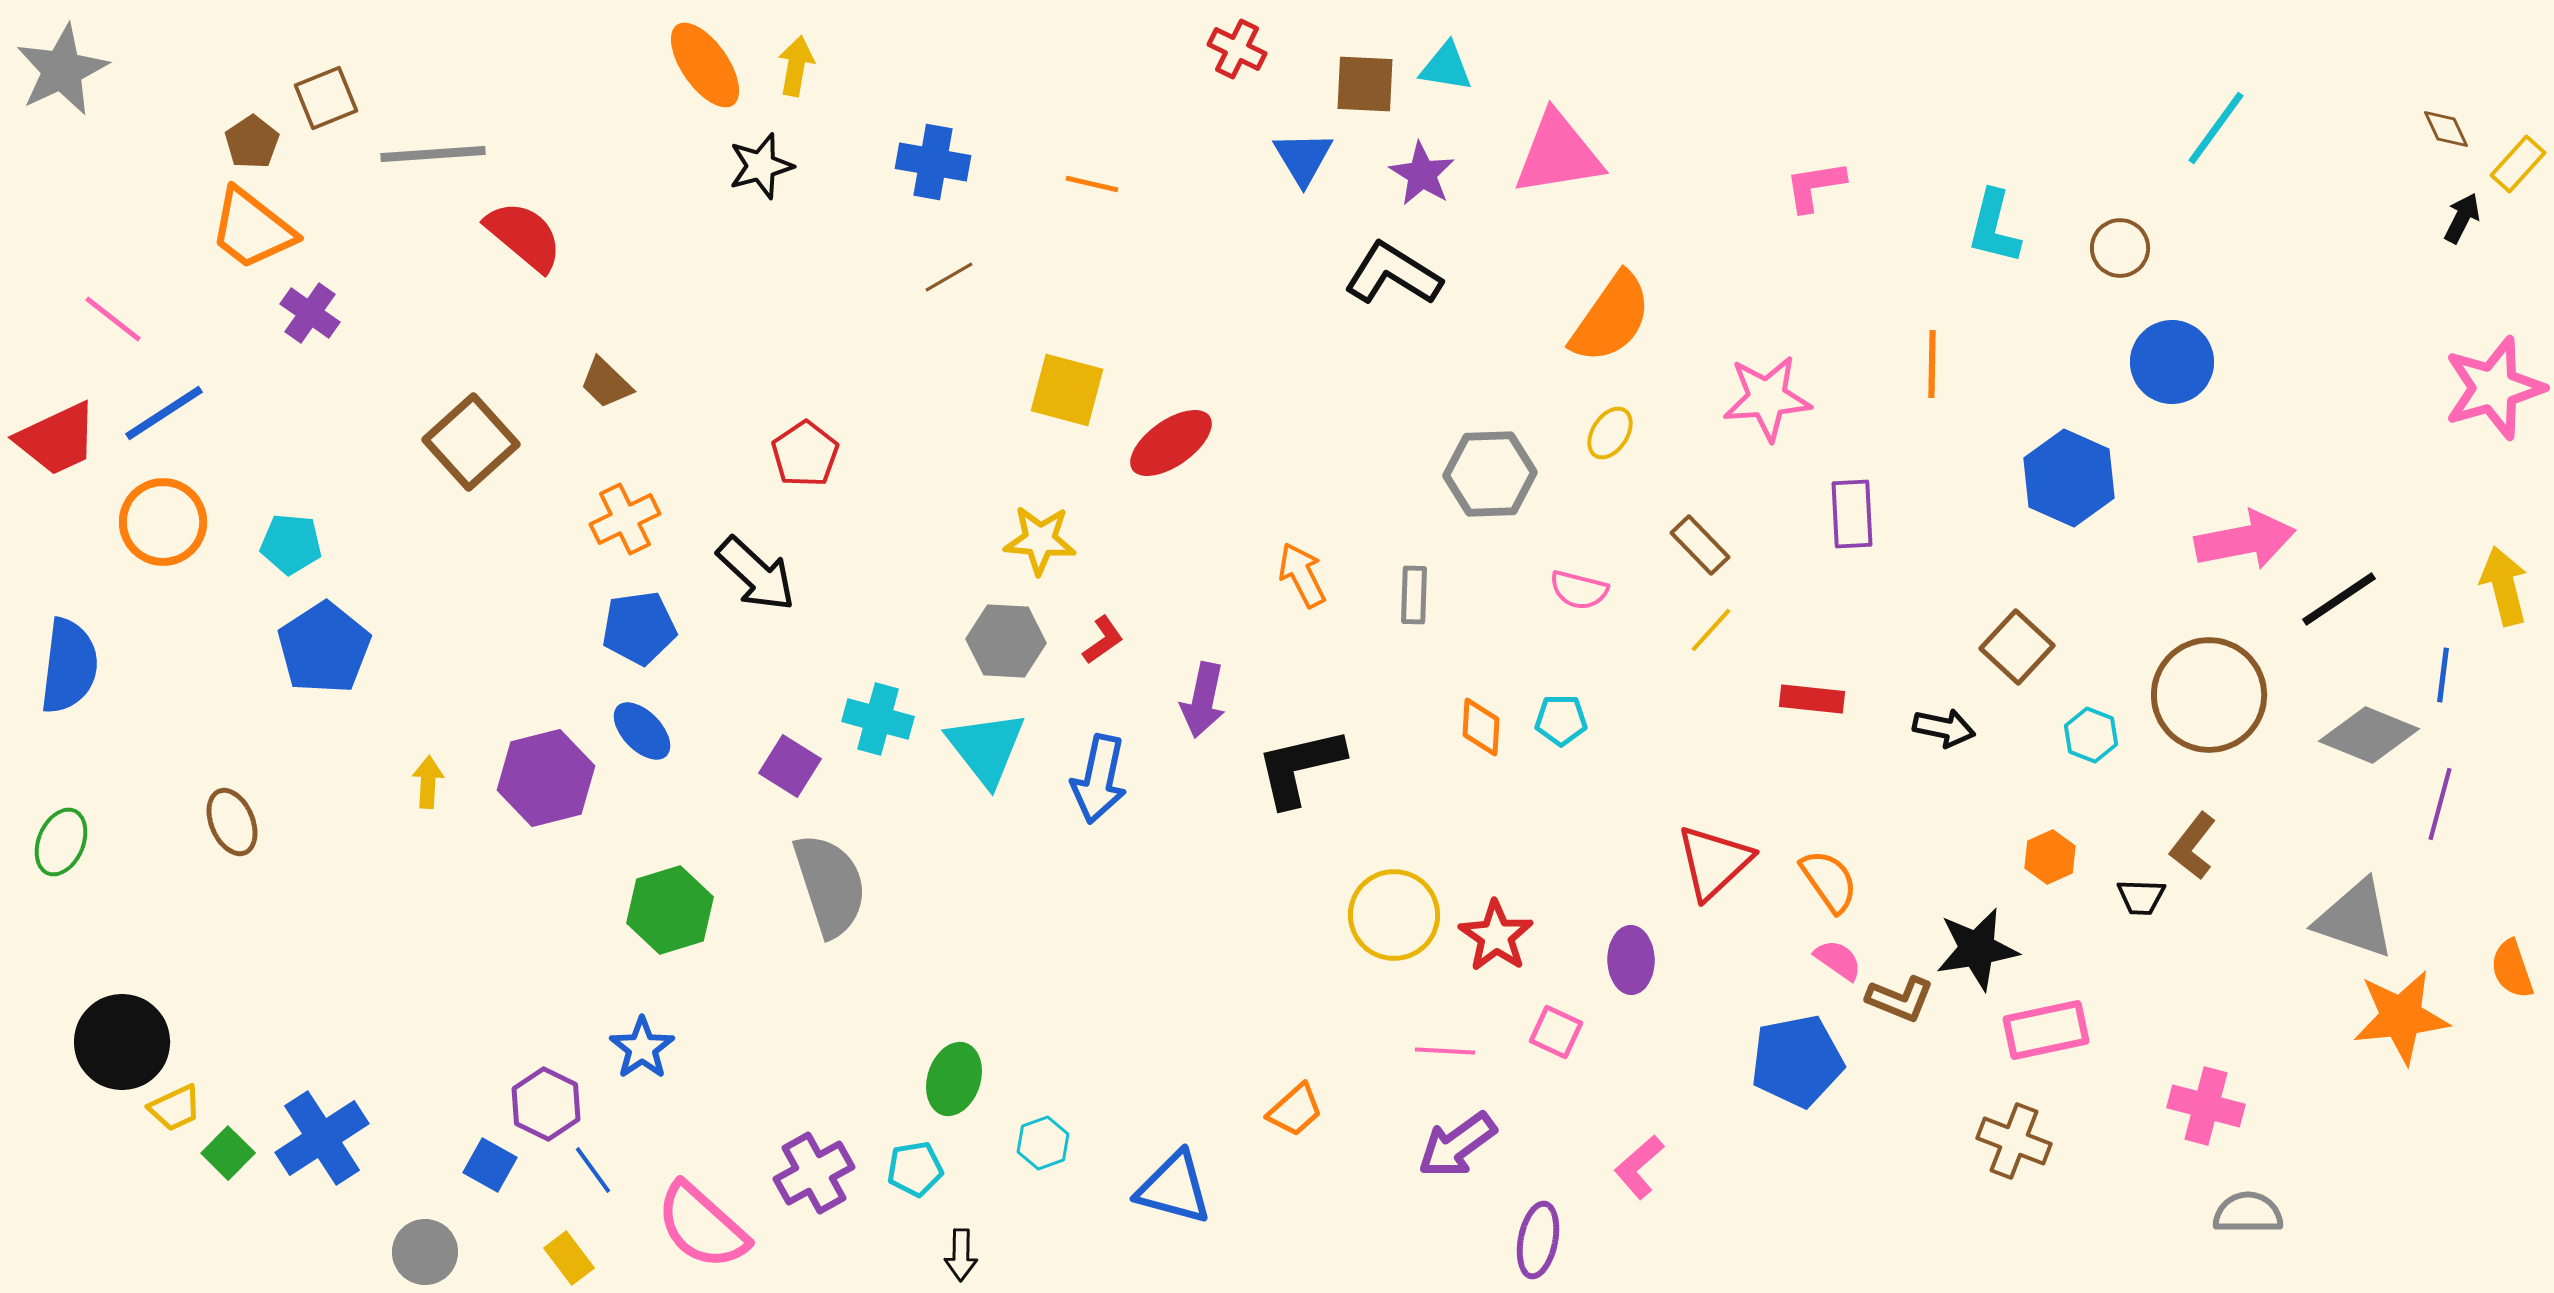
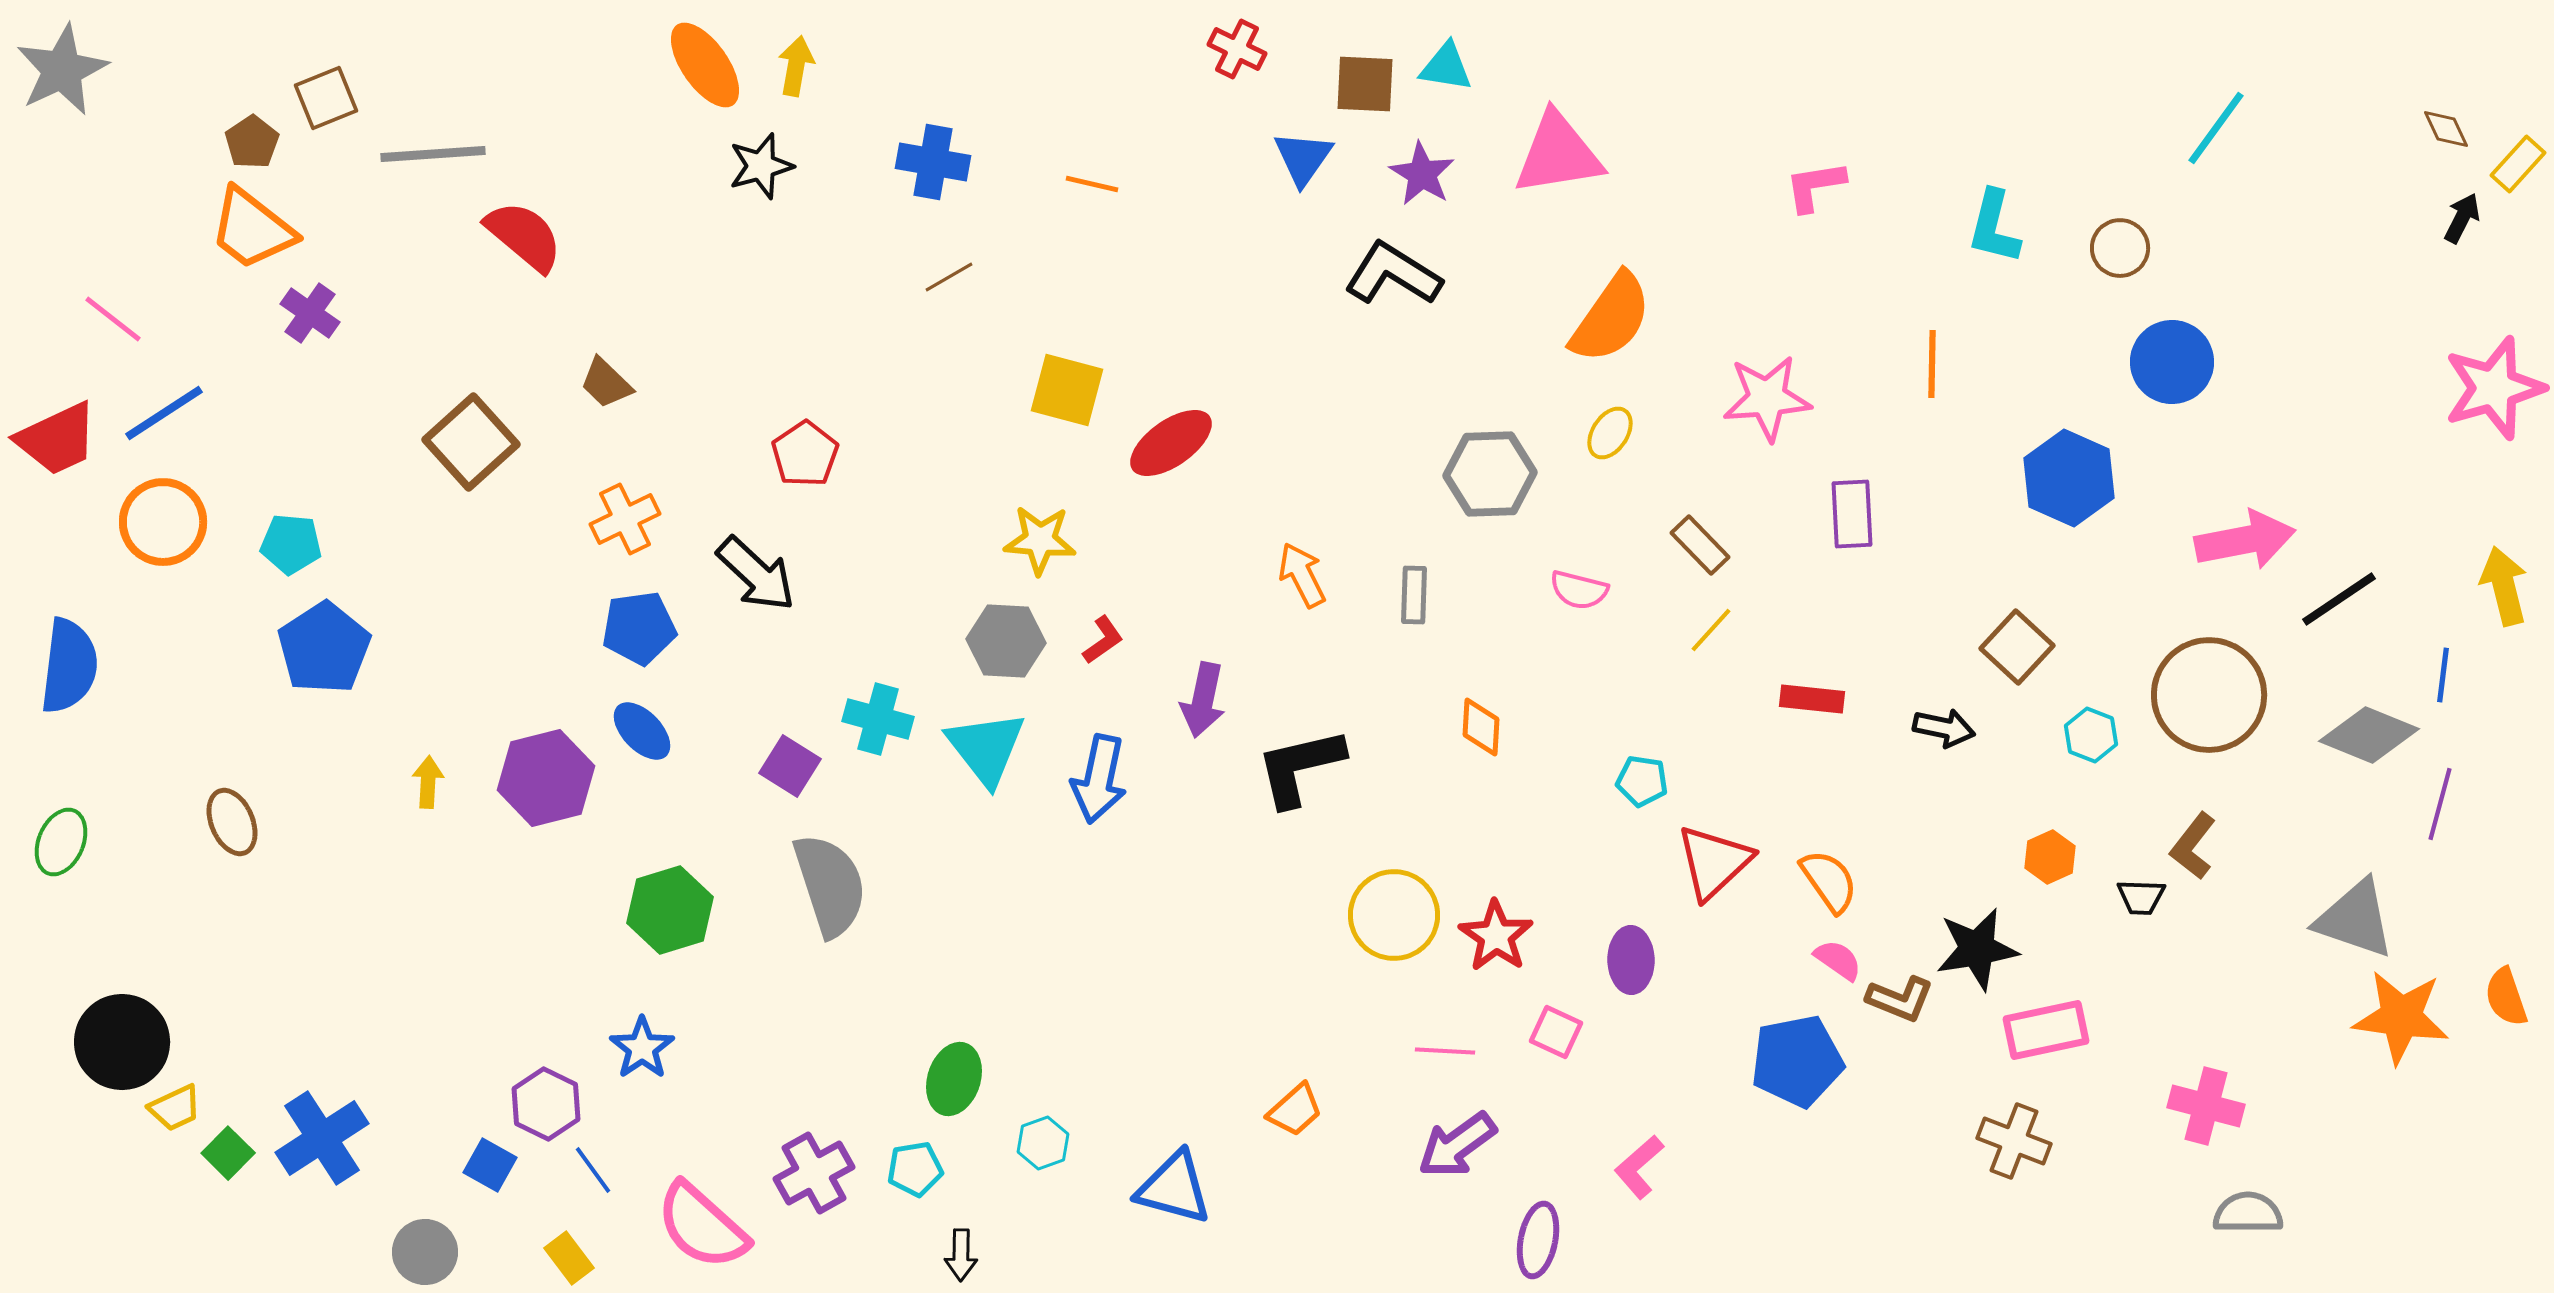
blue triangle at (1303, 158): rotated 6 degrees clockwise
cyan pentagon at (1561, 720): moved 81 px right, 61 px down; rotated 9 degrees clockwise
orange semicircle at (2512, 969): moved 6 px left, 28 px down
orange star at (2401, 1017): rotated 14 degrees clockwise
